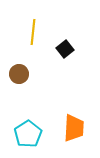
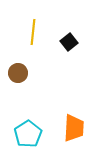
black square: moved 4 px right, 7 px up
brown circle: moved 1 px left, 1 px up
